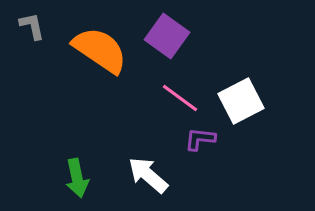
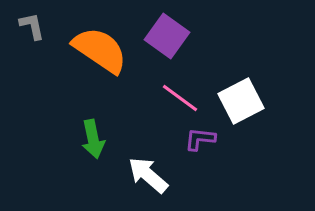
green arrow: moved 16 px right, 39 px up
